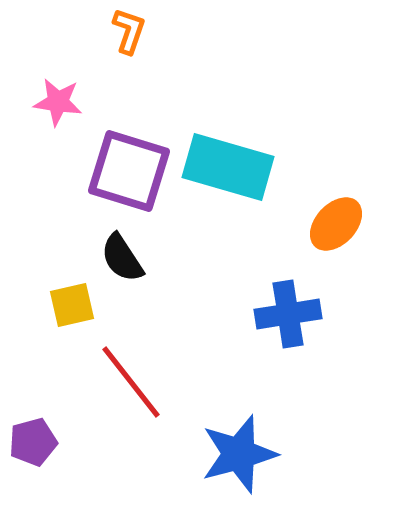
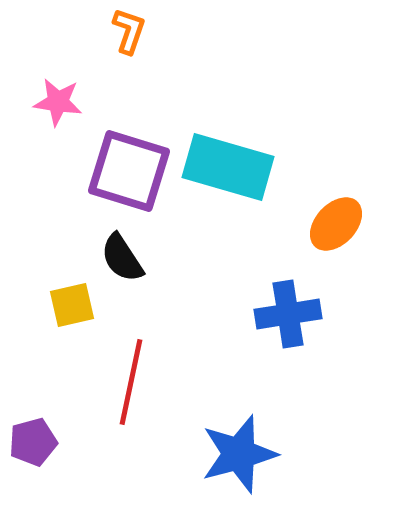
red line: rotated 50 degrees clockwise
